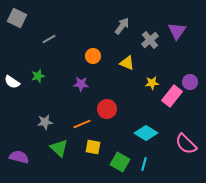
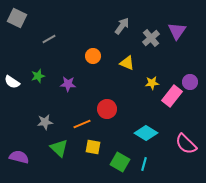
gray cross: moved 1 px right, 2 px up
purple star: moved 13 px left
